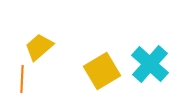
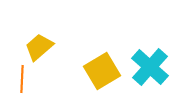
cyan cross: moved 3 px down
